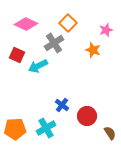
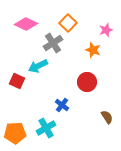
gray cross: moved 1 px left
red square: moved 26 px down
red circle: moved 34 px up
orange pentagon: moved 4 px down
brown semicircle: moved 3 px left, 16 px up
